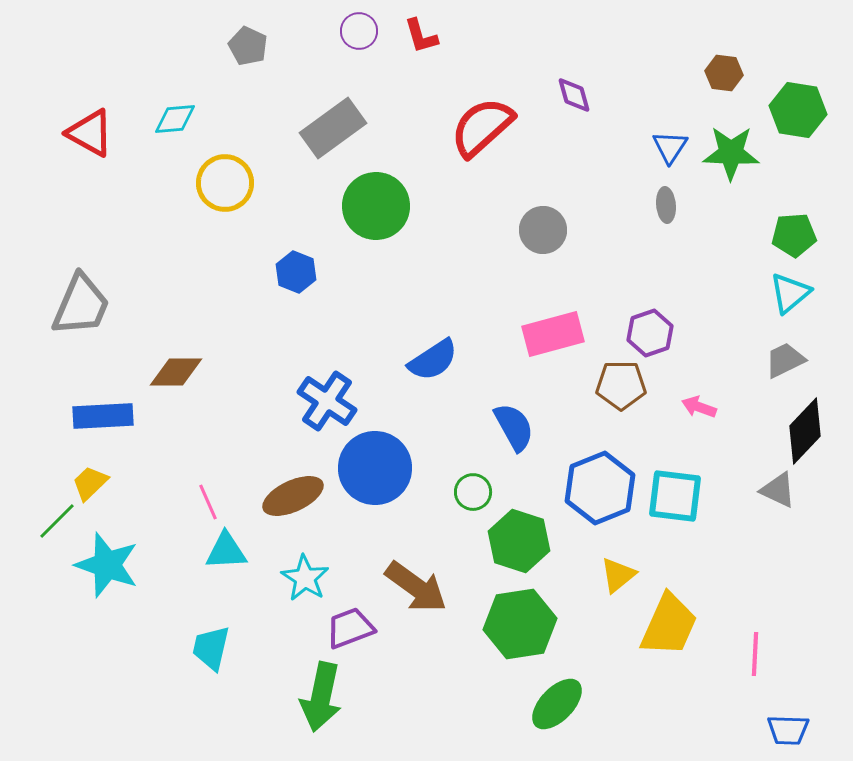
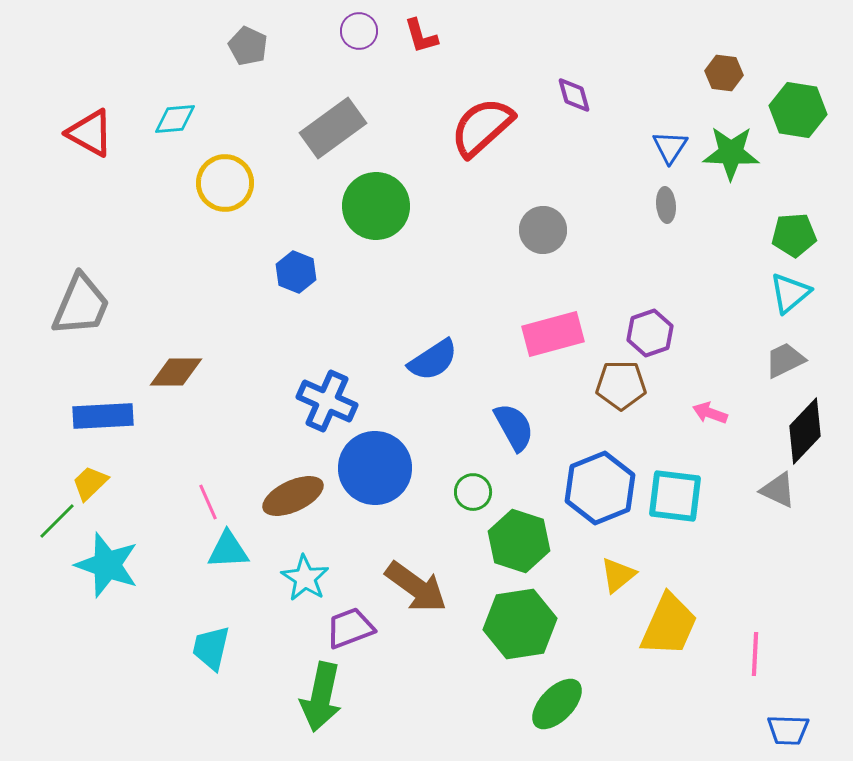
blue cross at (327, 401): rotated 10 degrees counterclockwise
pink arrow at (699, 407): moved 11 px right, 6 px down
cyan triangle at (226, 551): moved 2 px right, 1 px up
